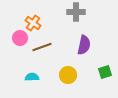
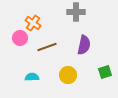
brown line: moved 5 px right
